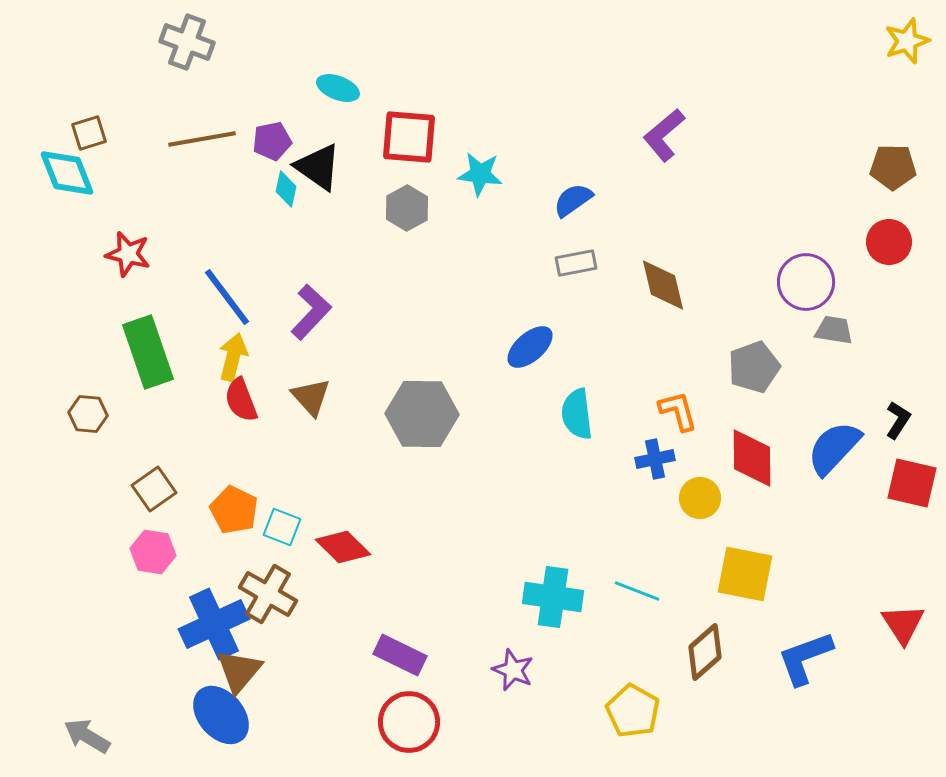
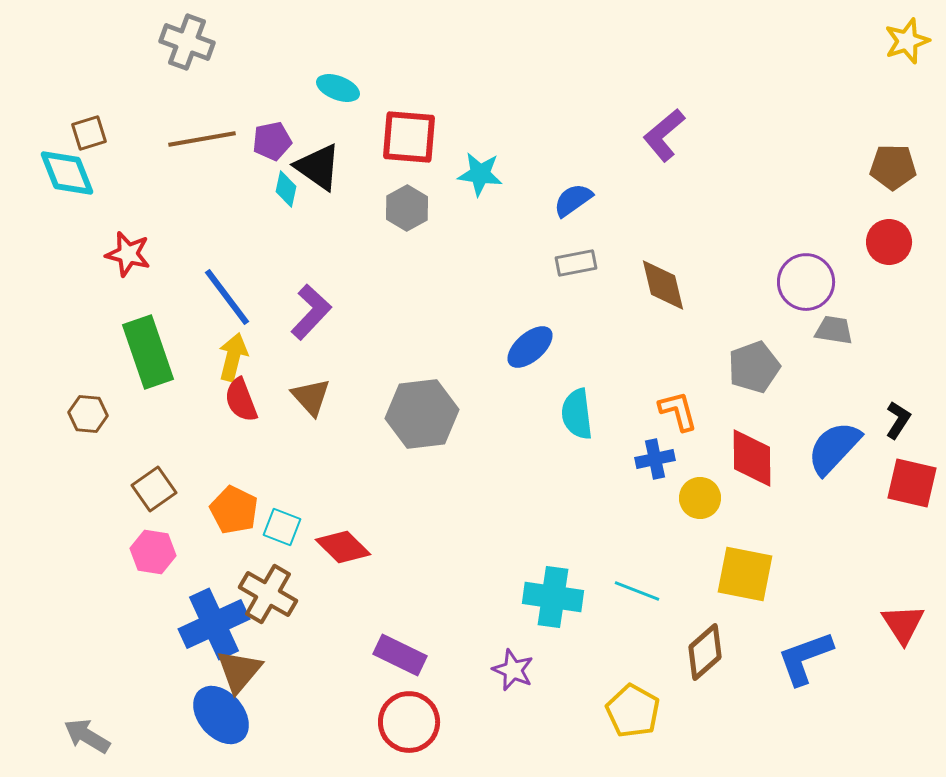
gray hexagon at (422, 414): rotated 8 degrees counterclockwise
